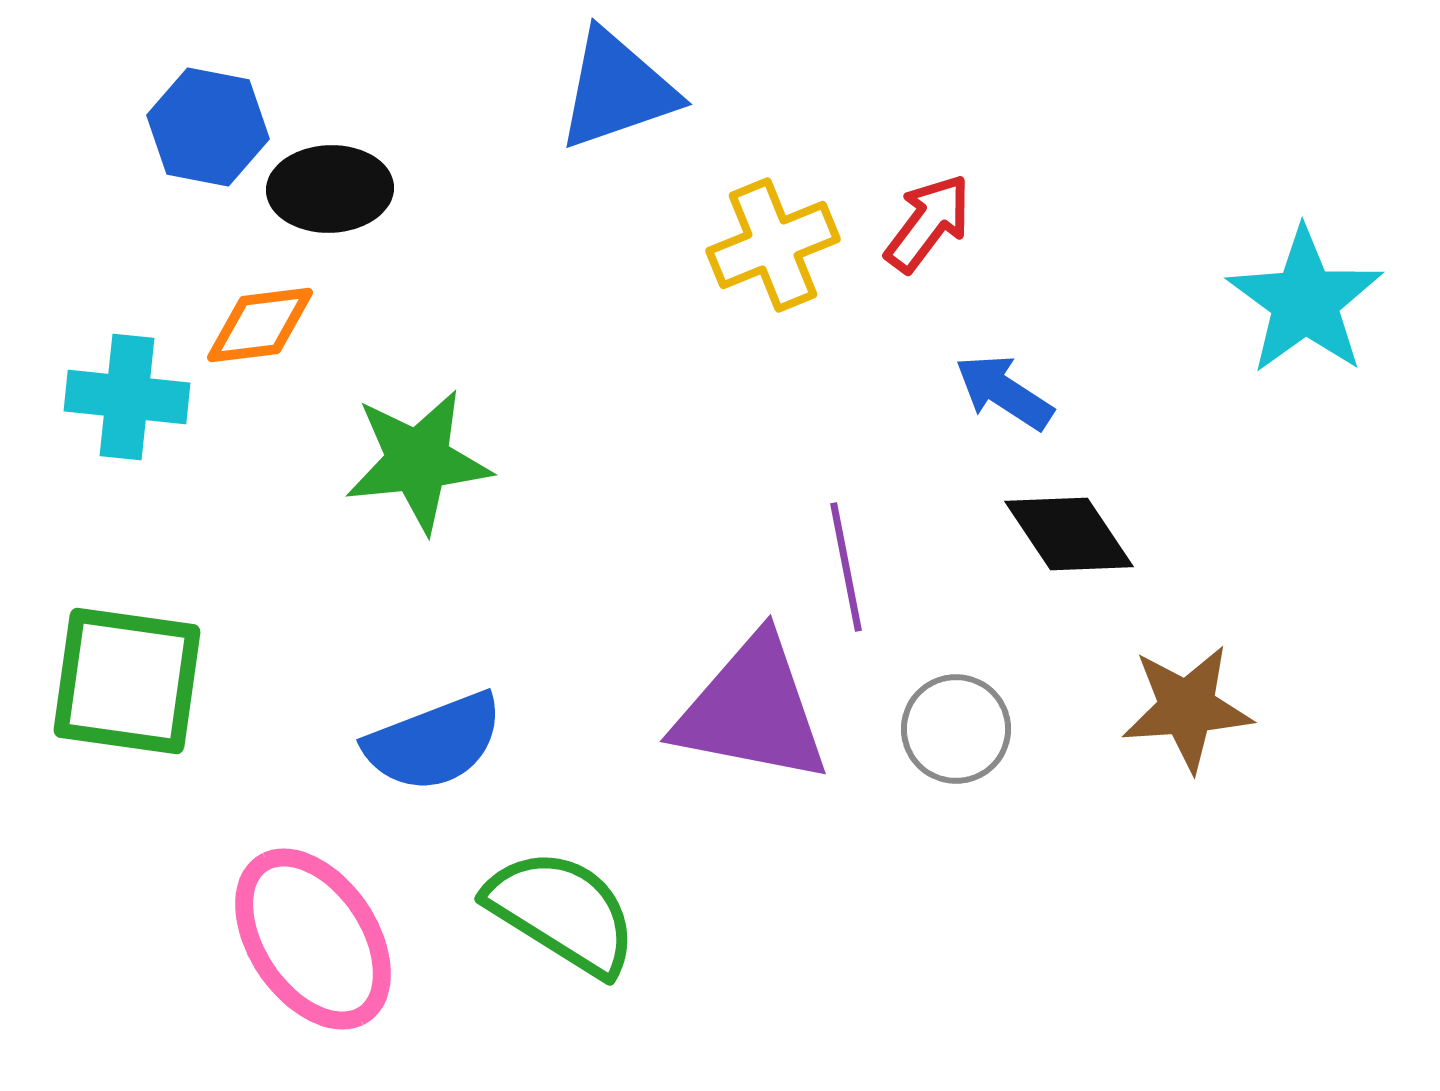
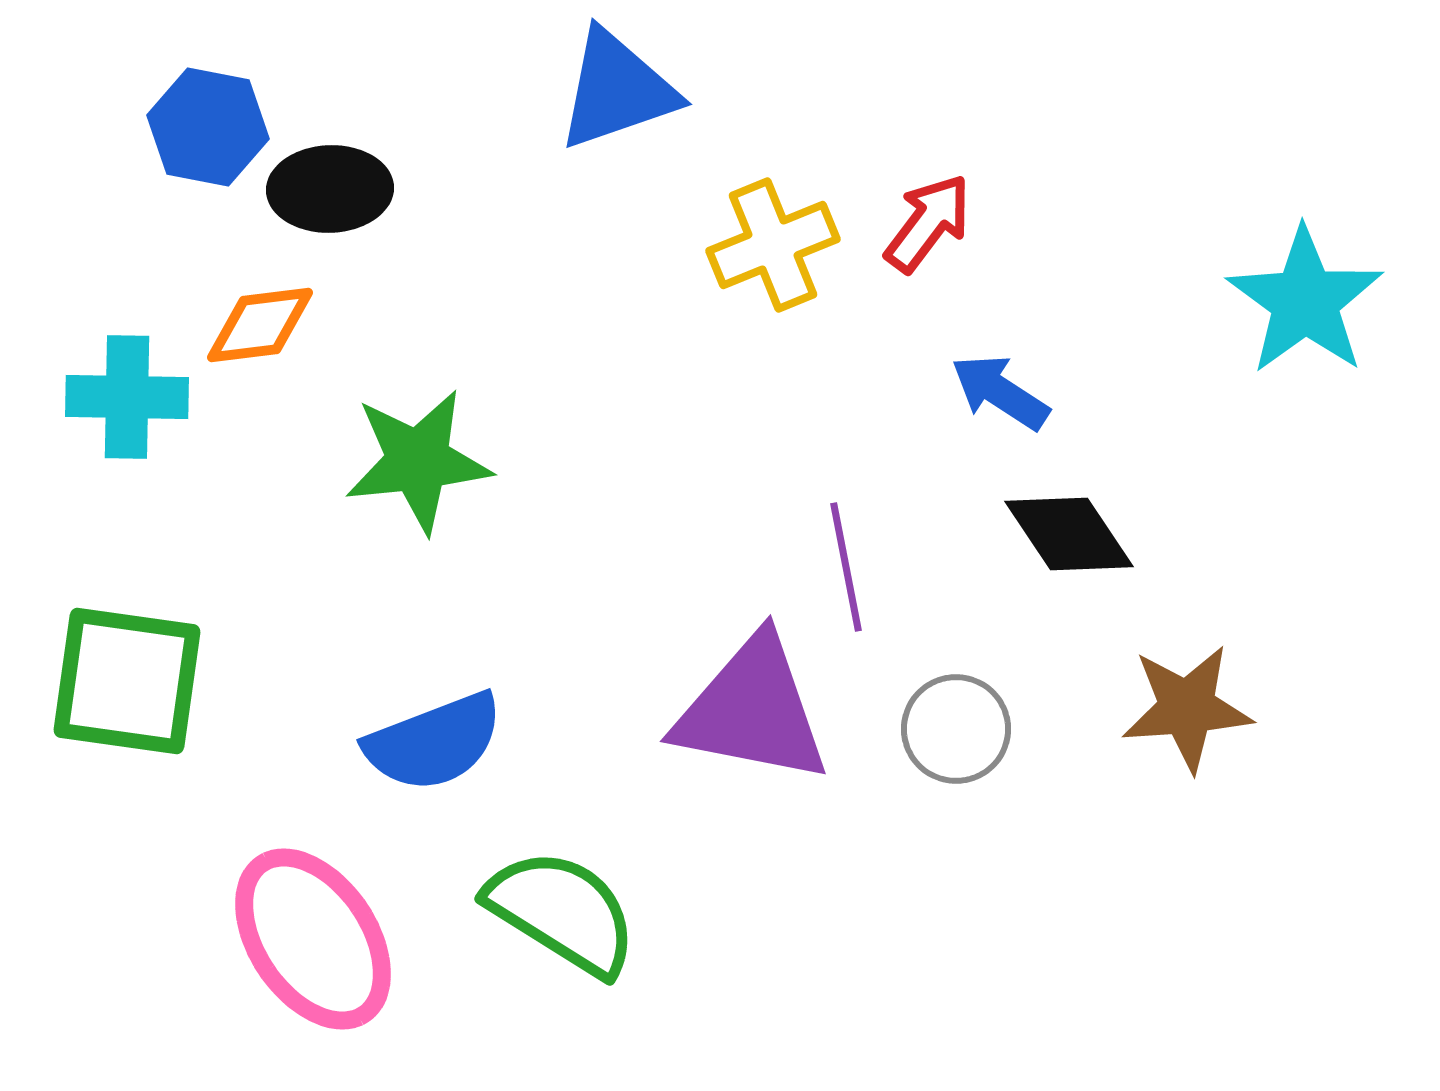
blue arrow: moved 4 px left
cyan cross: rotated 5 degrees counterclockwise
